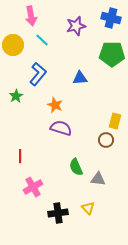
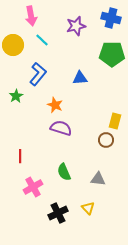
green semicircle: moved 12 px left, 5 px down
black cross: rotated 18 degrees counterclockwise
